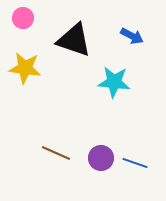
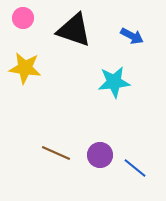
black triangle: moved 10 px up
cyan star: rotated 12 degrees counterclockwise
purple circle: moved 1 px left, 3 px up
blue line: moved 5 px down; rotated 20 degrees clockwise
